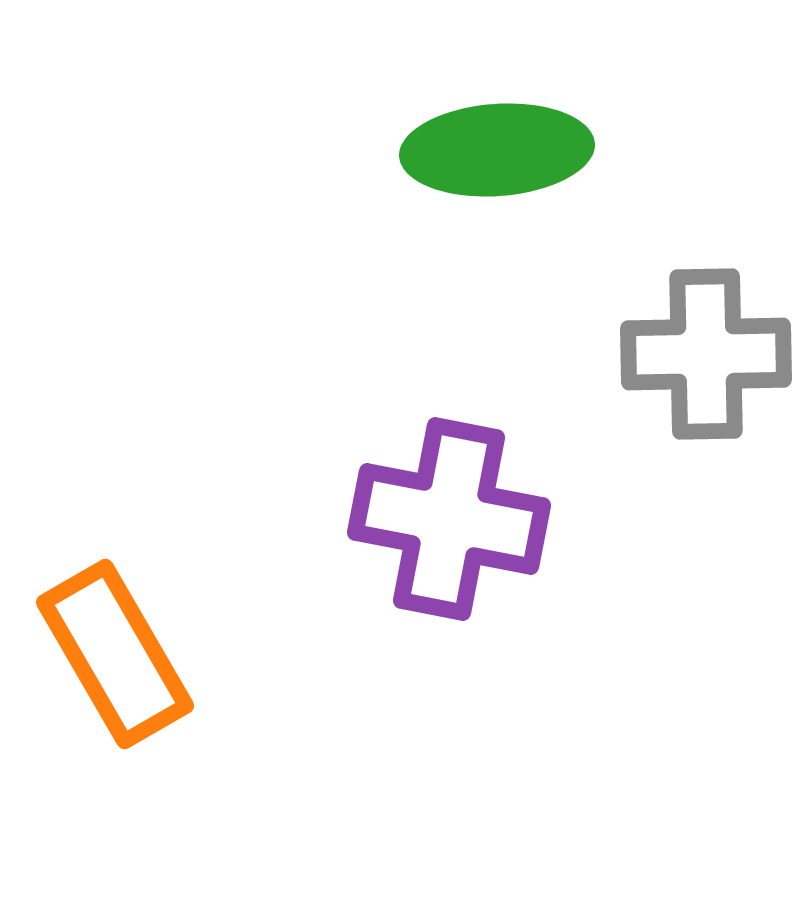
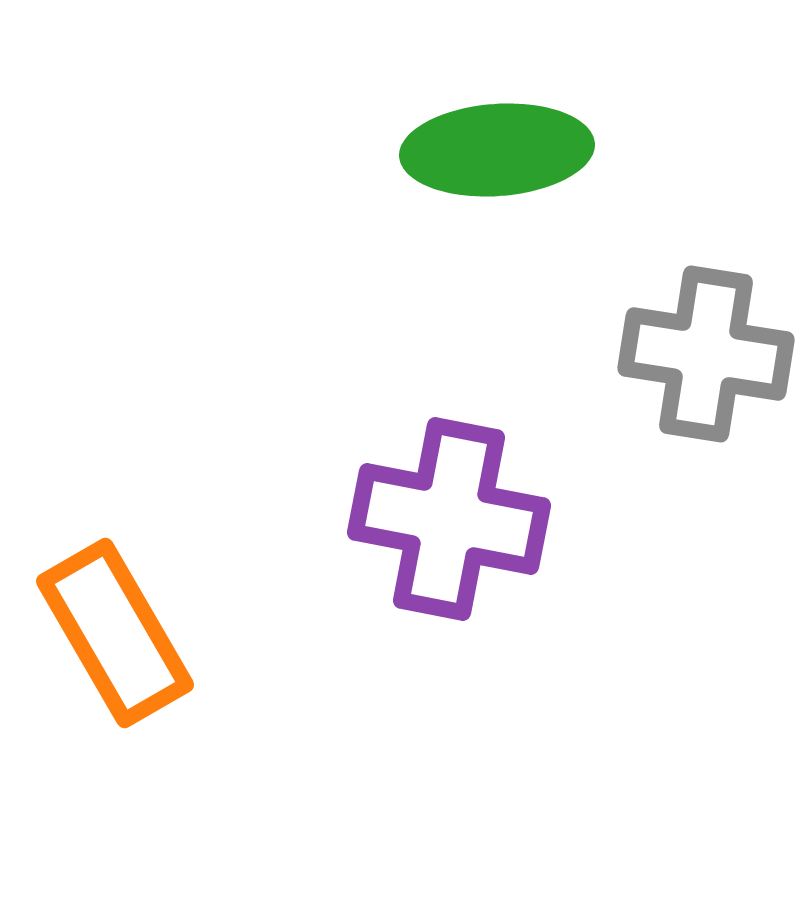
gray cross: rotated 10 degrees clockwise
orange rectangle: moved 21 px up
